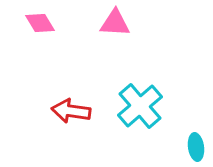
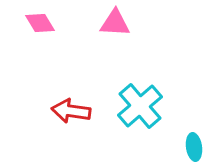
cyan ellipse: moved 2 px left
